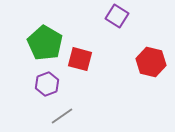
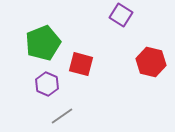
purple square: moved 4 px right, 1 px up
green pentagon: moved 2 px left; rotated 20 degrees clockwise
red square: moved 1 px right, 5 px down
purple hexagon: rotated 15 degrees counterclockwise
